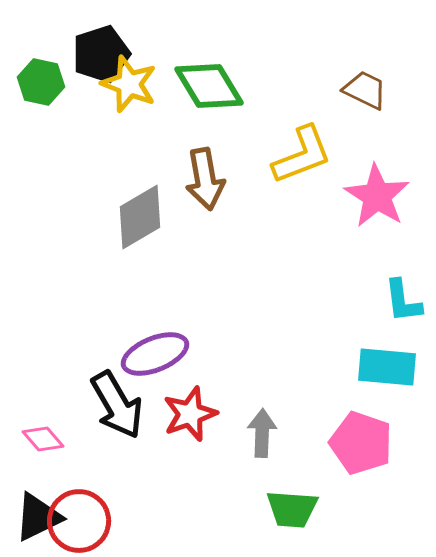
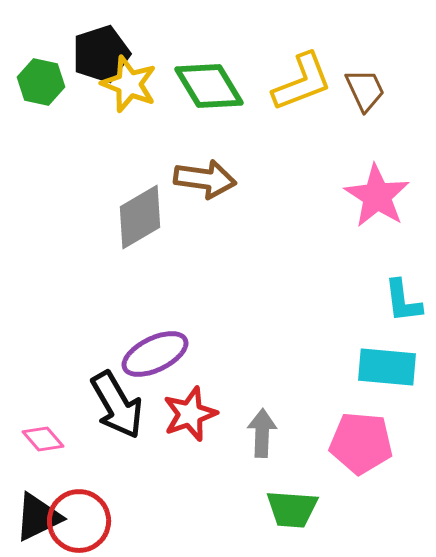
brown trapezoid: rotated 39 degrees clockwise
yellow L-shape: moved 73 px up
brown arrow: rotated 72 degrees counterclockwise
purple ellipse: rotated 4 degrees counterclockwise
pink pentagon: rotated 14 degrees counterclockwise
